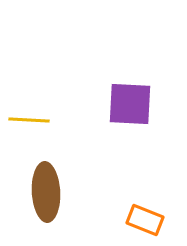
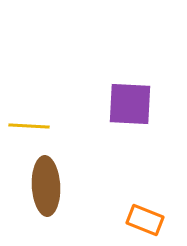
yellow line: moved 6 px down
brown ellipse: moved 6 px up
